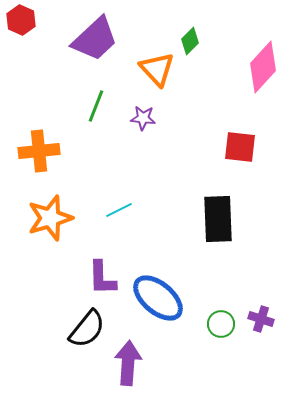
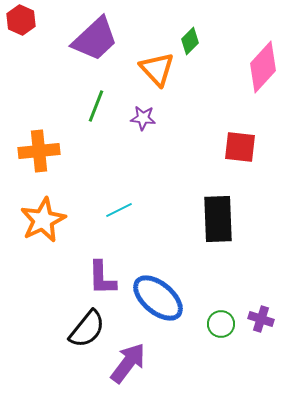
orange star: moved 7 px left, 2 px down; rotated 9 degrees counterclockwise
purple arrow: rotated 33 degrees clockwise
